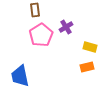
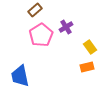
brown rectangle: rotated 56 degrees clockwise
yellow rectangle: rotated 40 degrees clockwise
